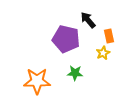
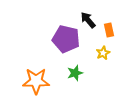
orange rectangle: moved 6 px up
green star: rotated 21 degrees counterclockwise
orange star: moved 1 px left
